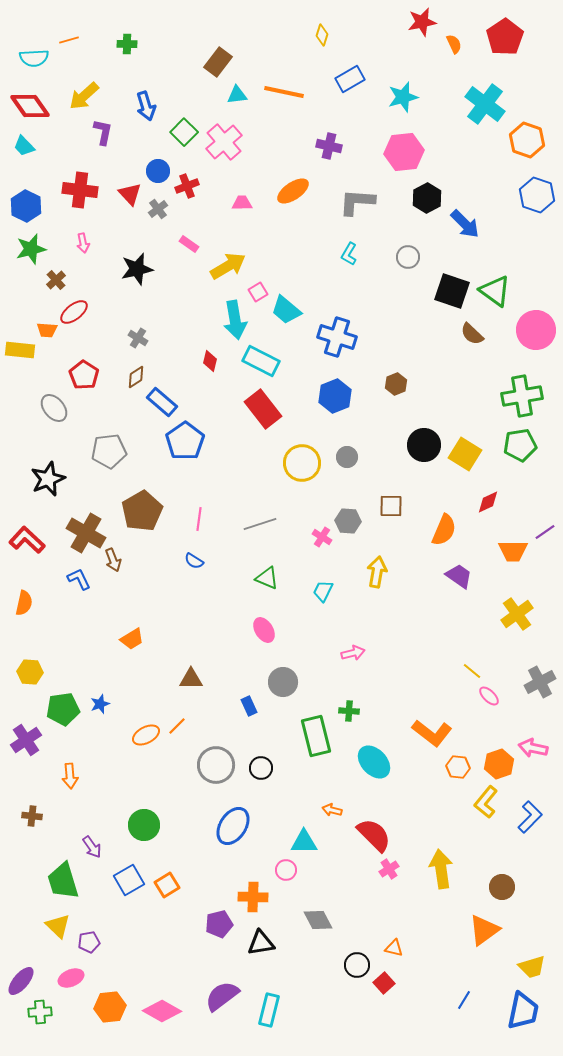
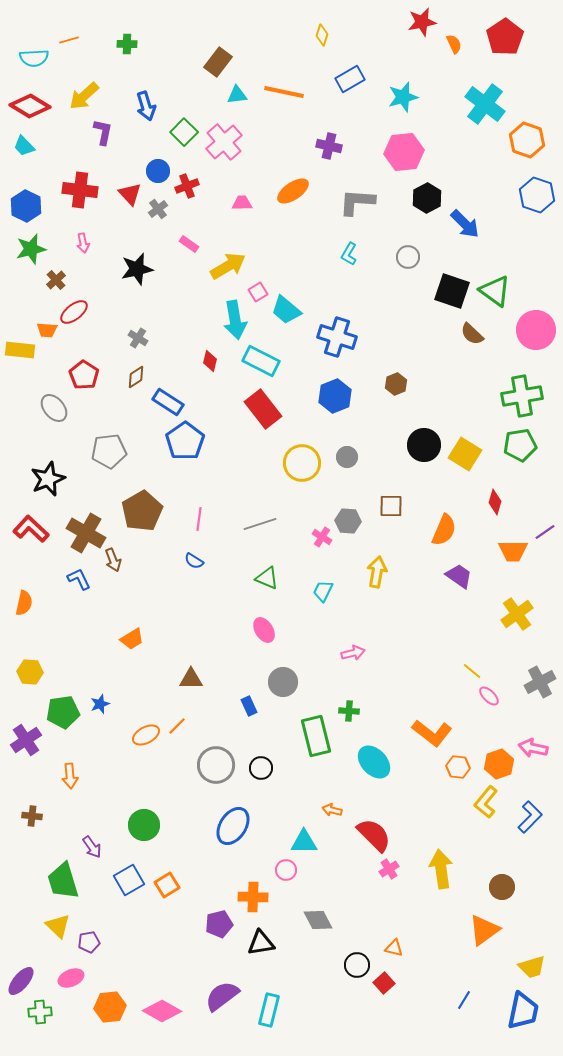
red diamond at (30, 106): rotated 24 degrees counterclockwise
blue rectangle at (162, 402): moved 6 px right; rotated 8 degrees counterclockwise
red diamond at (488, 502): moved 7 px right; rotated 50 degrees counterclockwise
red L-shape at (27, 540): moved 4 px right, 11 px up
green pentagon at (63, 709): moved 3 px down
